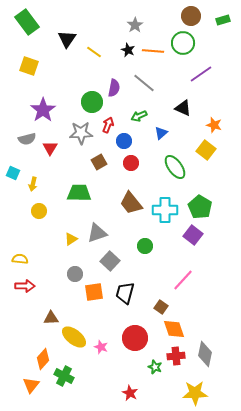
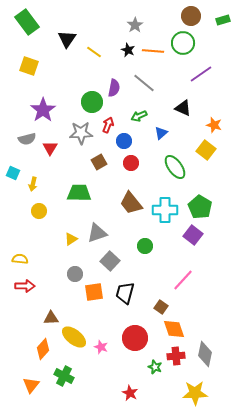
orange diamond at (43, 359): moved 10 px up
